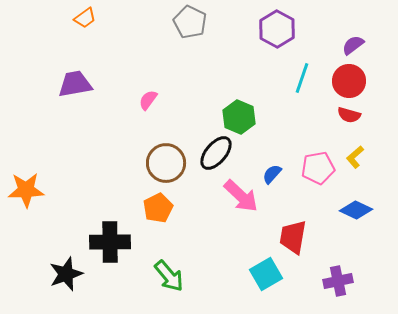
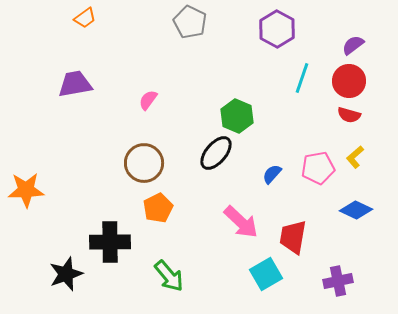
green hexagon: moved 2 px left, 1 px up
brown circle: moved 22 px left
pink arrow: moved 26 px down
